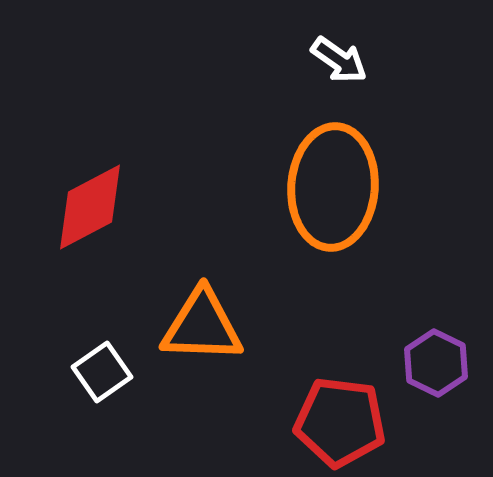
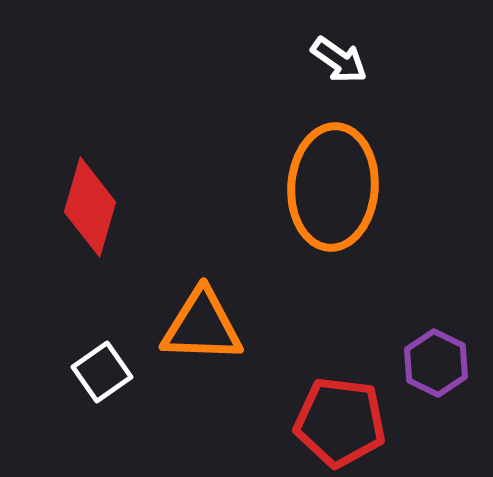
red diamond: rotated 46 degrees counterclockwise
